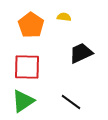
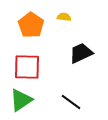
green triangle: moved 2 px left, 1 px up
